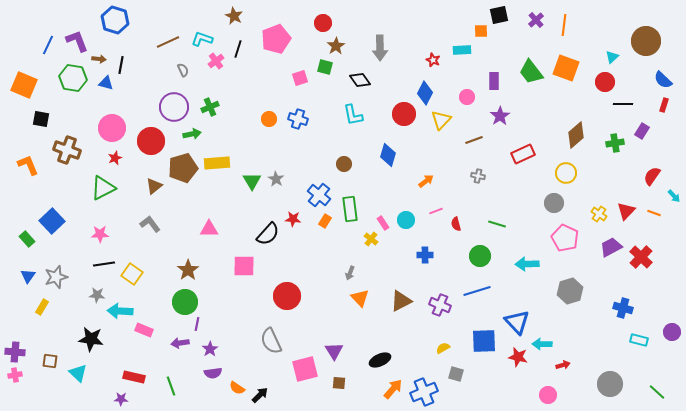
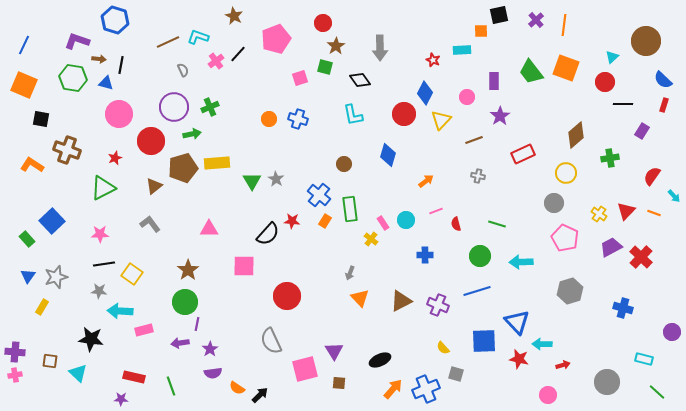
cyan L-shape at (202, 39): moved 4 px left, 2 px up
purple L-shape at (77, 41): rotated 50 degrees counterclockwise
blue line at (48, 45): moved 24 px left
black line at (238, 49): moved 5 px down; rotated 24 degrees clockwise
pink circle at (112, 128): moved 7 px right, 14 px up
green cross at (615, 143): moved 5 px left, 15 px down
orange L-shape at (28, 165): moved 4 px right; rotated 35 degrees counterclockwise
red star at (293, 219): moved 1 px left, 2 px down
cyan arrow at (527, 264): moved 6 px left, 2 px up
gray star at (97, 295): moved 2 px right, 4 px up
purple cross at (440, 305): moved 2 px left
pink rectangle at (144, 330): rotated 36 degrees counterclockwise
cyan rectangle at (639, 340): moved 5 px right, 19 px down
yellow semicircle at (443, 348): rotated 104 degrees counterclockwise
red star at (518, 357): moved 1 px right, 2 px down
gray circle at (610, 384): moved 3 px left, 2 px up
blue cross at (424, 392): moved 2 px right, 3 px up
